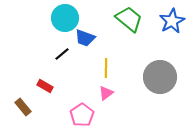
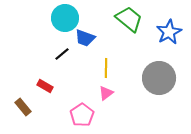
blue star: moved 3 px left, 11 px down
gray circle: moved 1 px left, 1 px down
